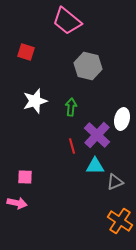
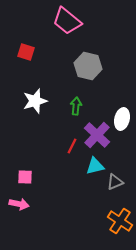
green arrow: moved 5 px right, 1 px up
red line: rotated 42 degrees clockwise
cyan triangle: rotated 12 degrees counterclockwise
pink arrow: moved 2 px right, 1 px down
